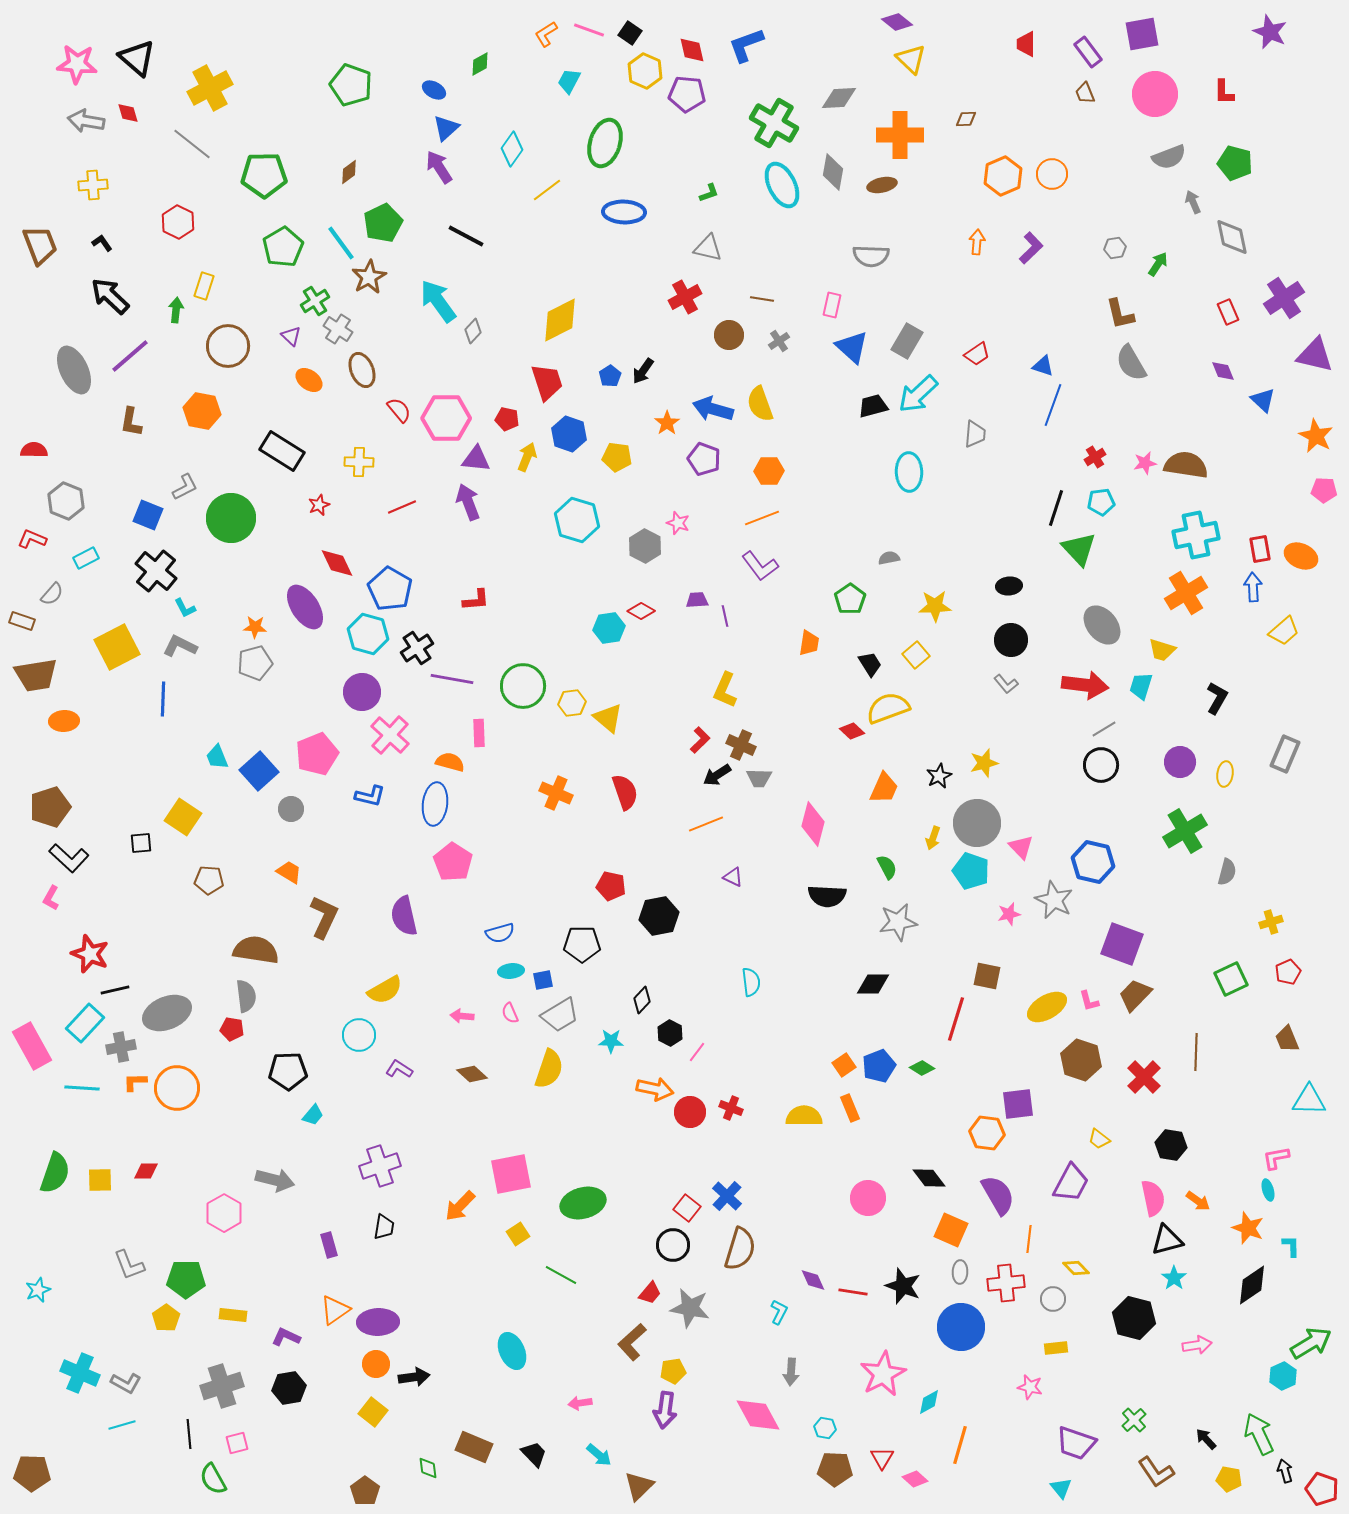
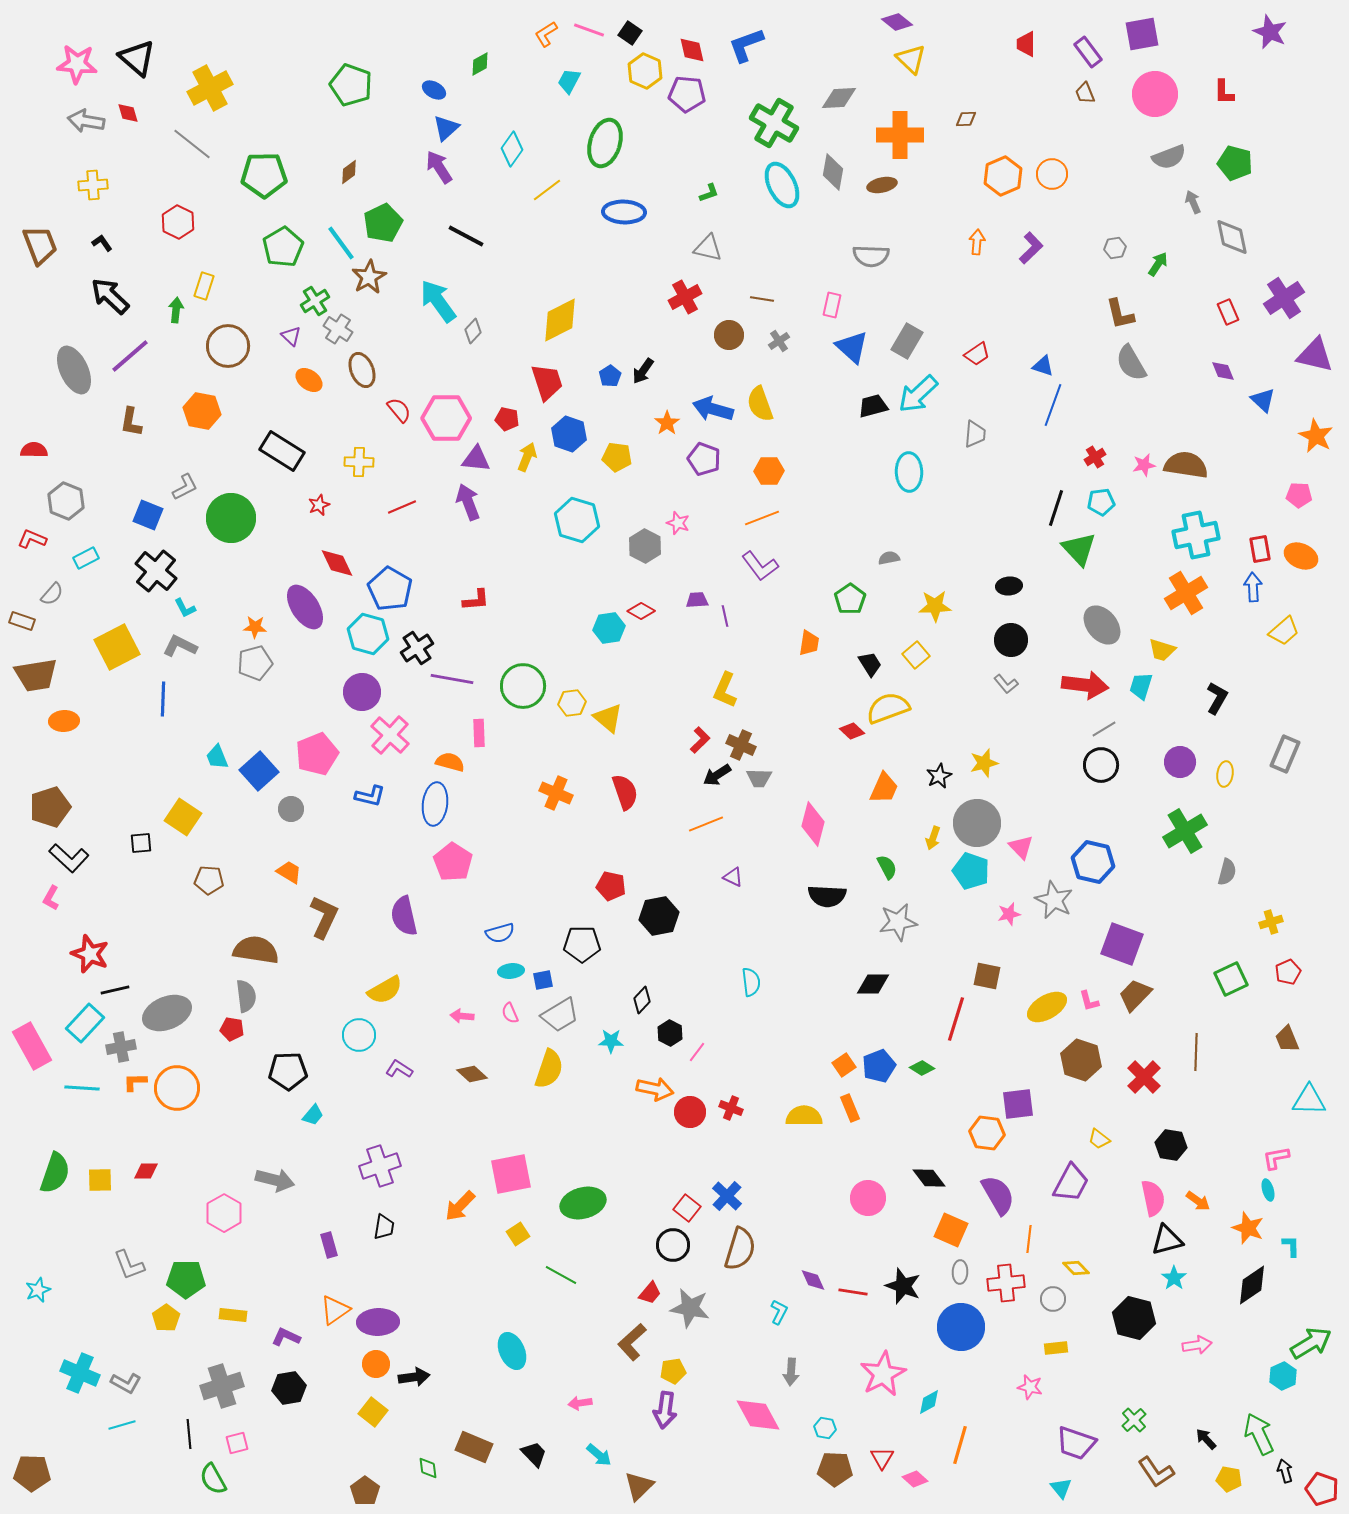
pink star at (1145, 463): moved 1 px left, 2 px down
pink pentagon at (1324, 490): moved 25 px left, 5 px down
